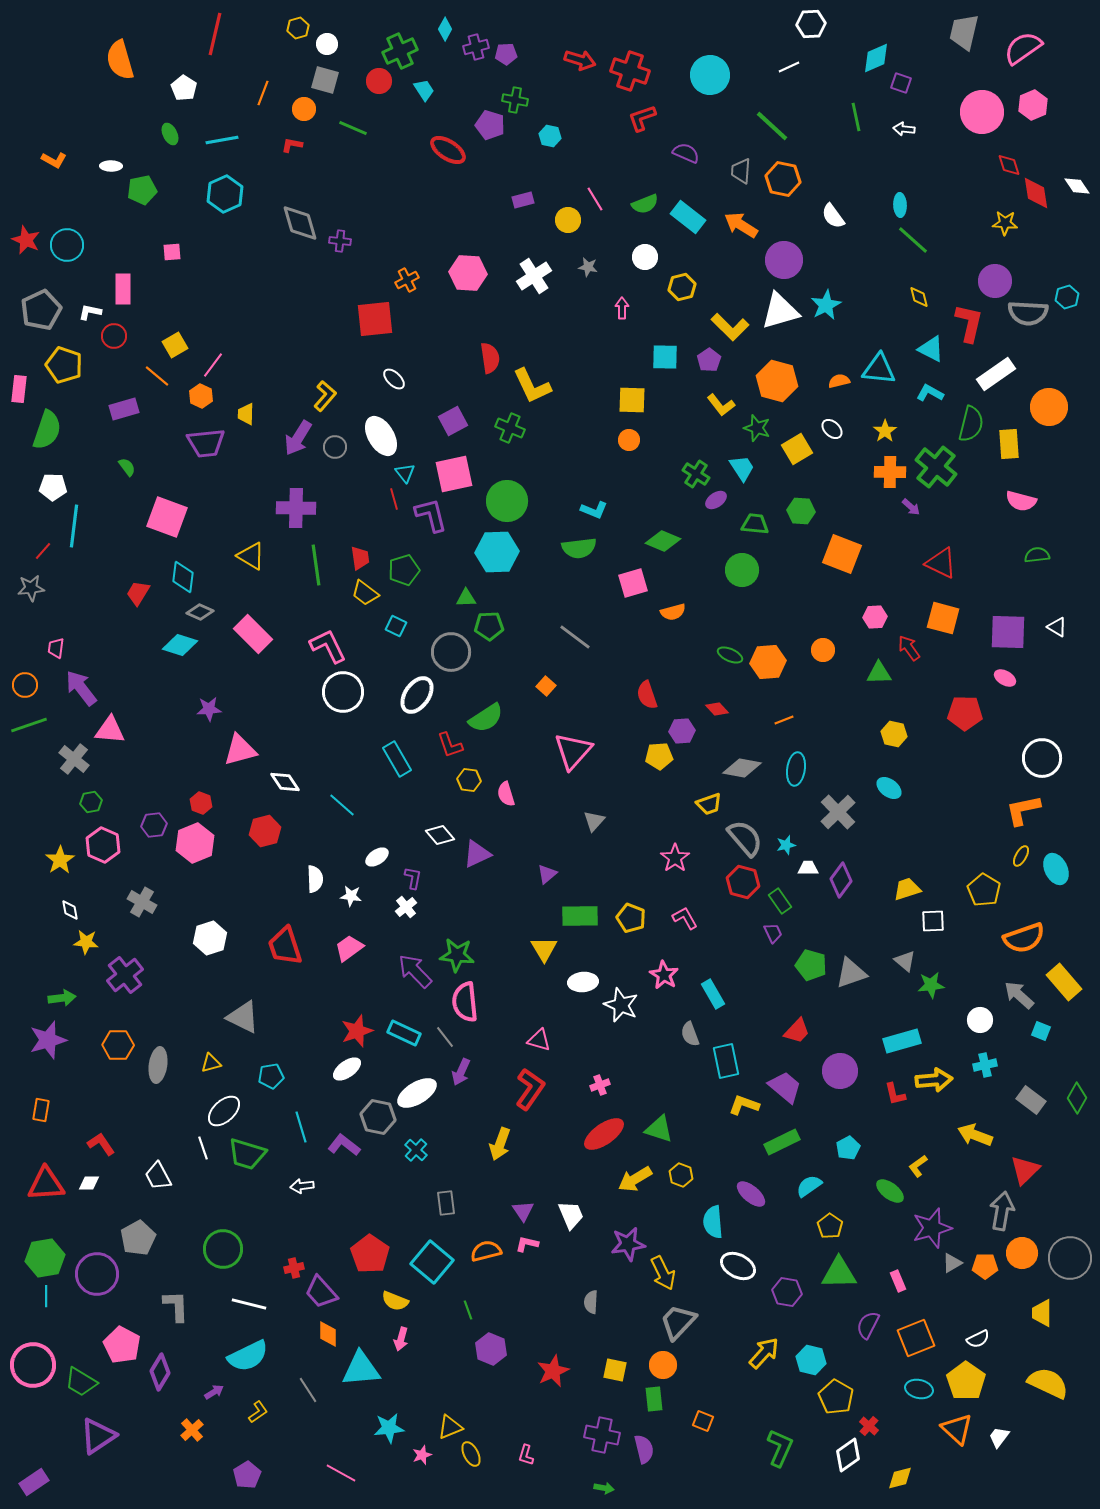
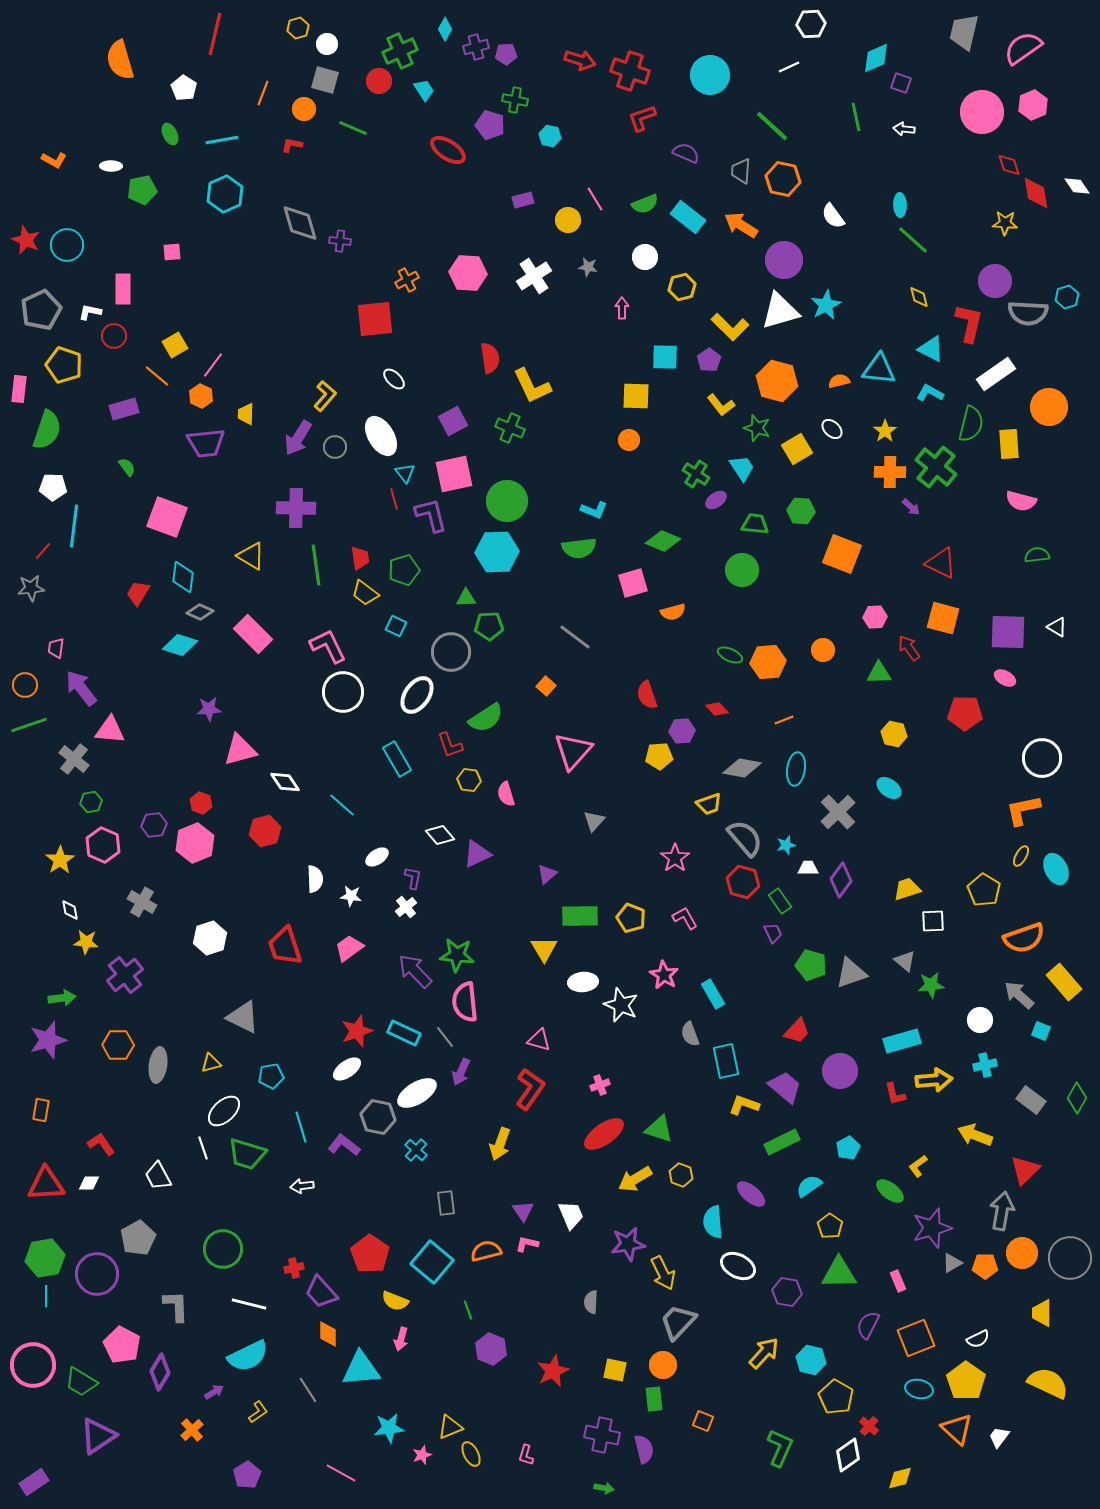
yellow square at (632, 400): moved 4 px right, 4 px up
